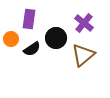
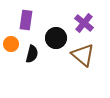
purple rectangle: moved 3 px left, 1 px down
orange circle: moved 5 px down
black semicircle: moved 5 px down; rotated 42 degrees counterclockwise
brown triangle: rotated 40 degrees counterclockwise
